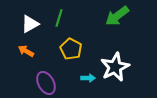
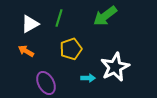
green arrow: moved 12 px left
yellow pentagon: rotated 25 degrees clockwise
